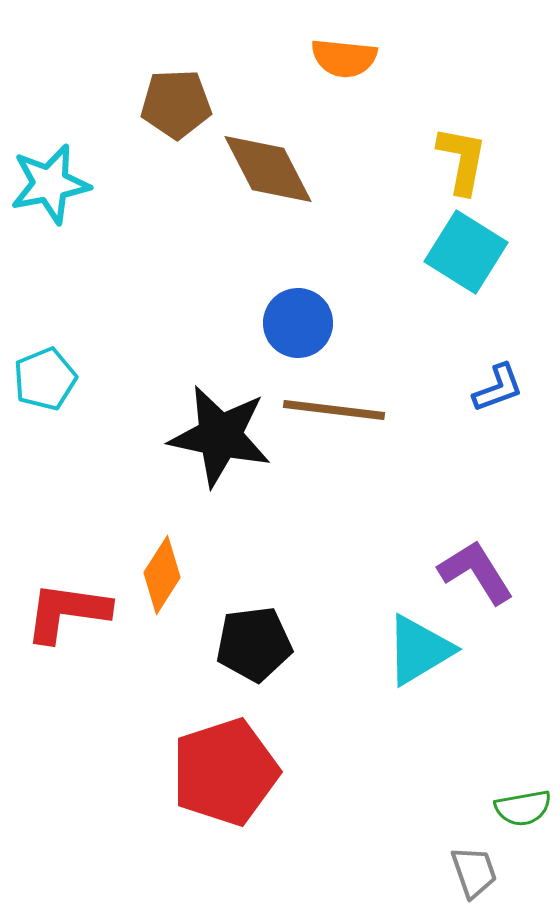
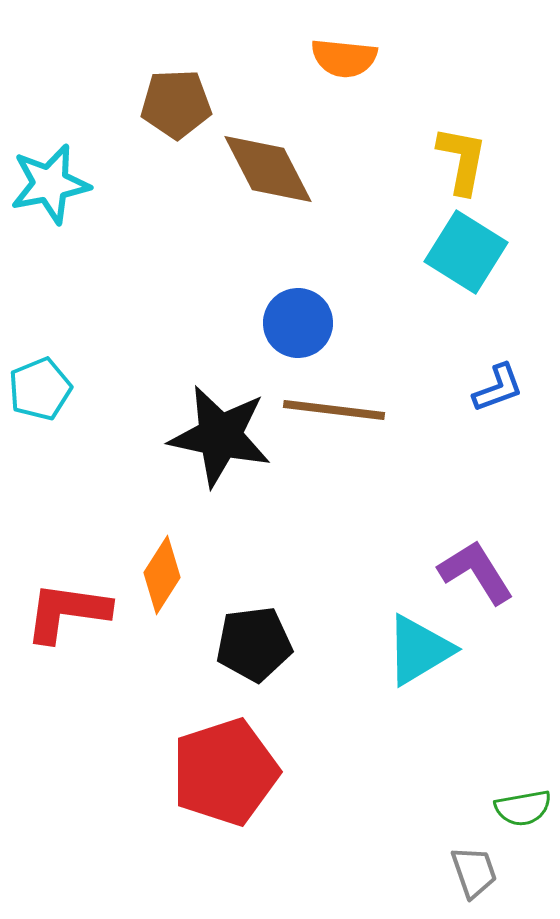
cyan pentagon: moved 5 px left, 10 px down
